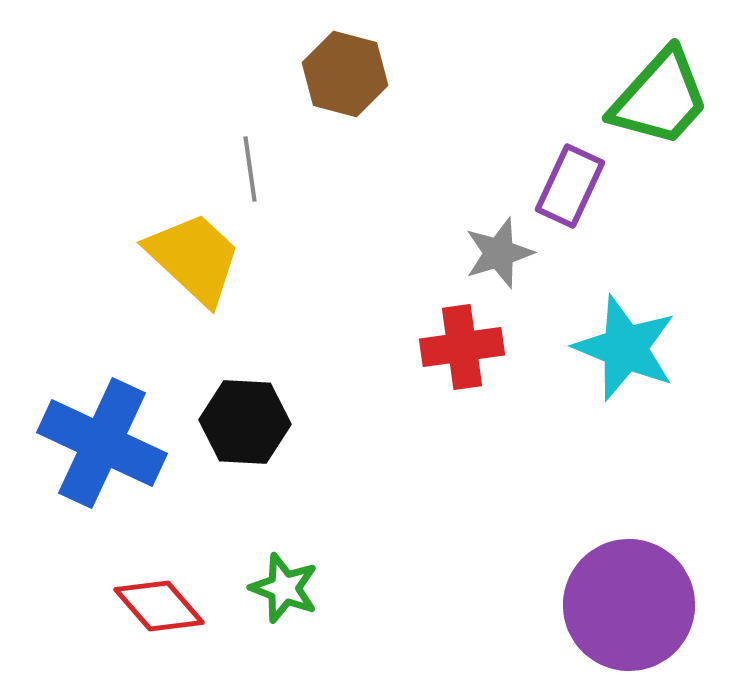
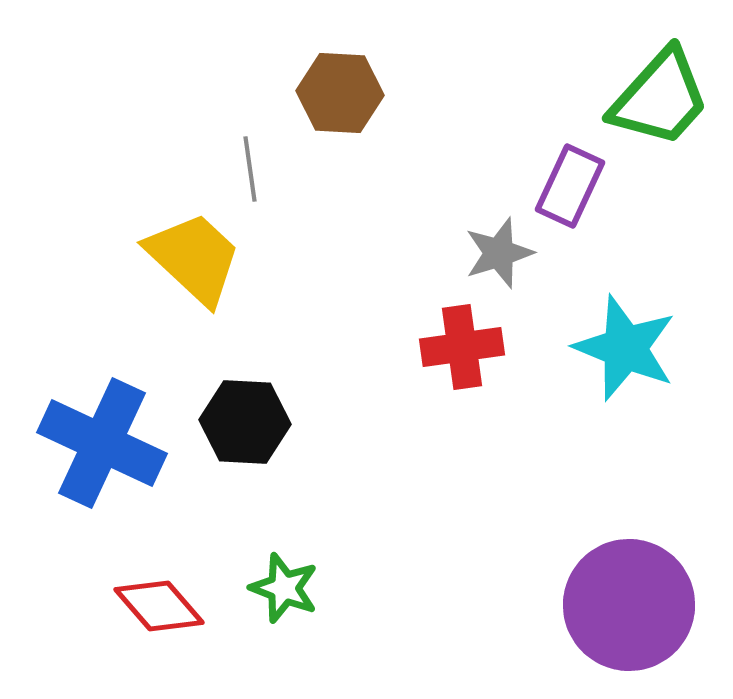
brown hexagon: moved 5 px left, 19 px down; rotated 12 degrees counterclockwise
